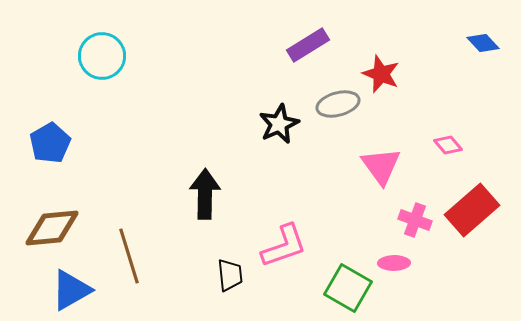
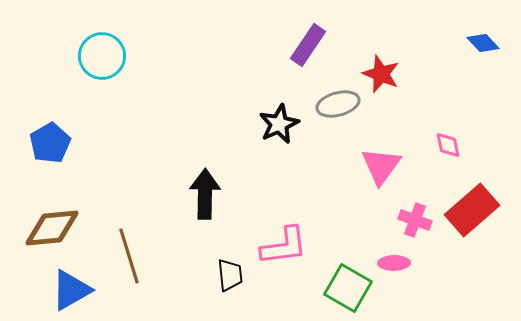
purple rectangle: rotated 24 degrees counterclockwise
pink diamond: rotated 28 degrees clockwise
pink triangle: rotated 12 degrees clockwise
pink L-shape: rotated 12 degrees clockwise
